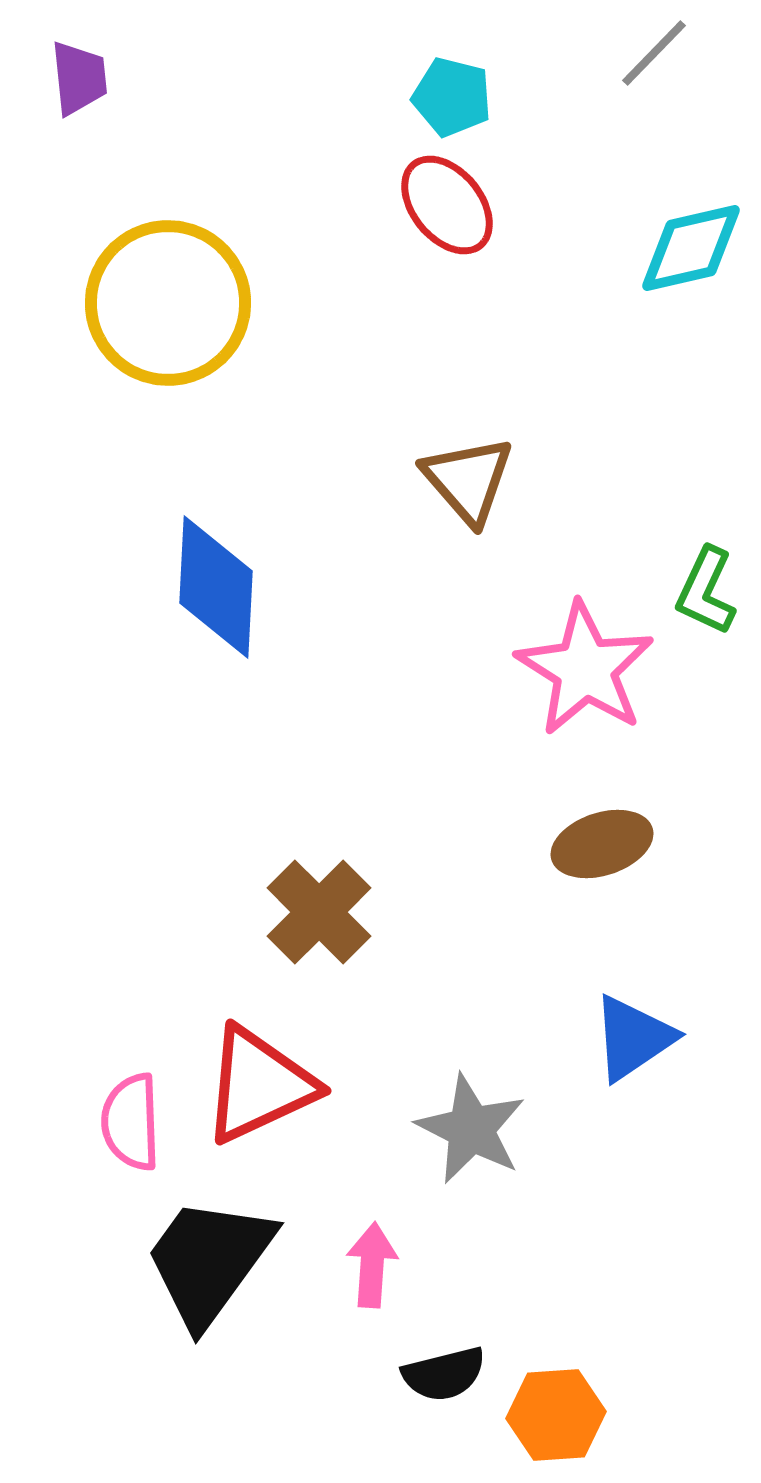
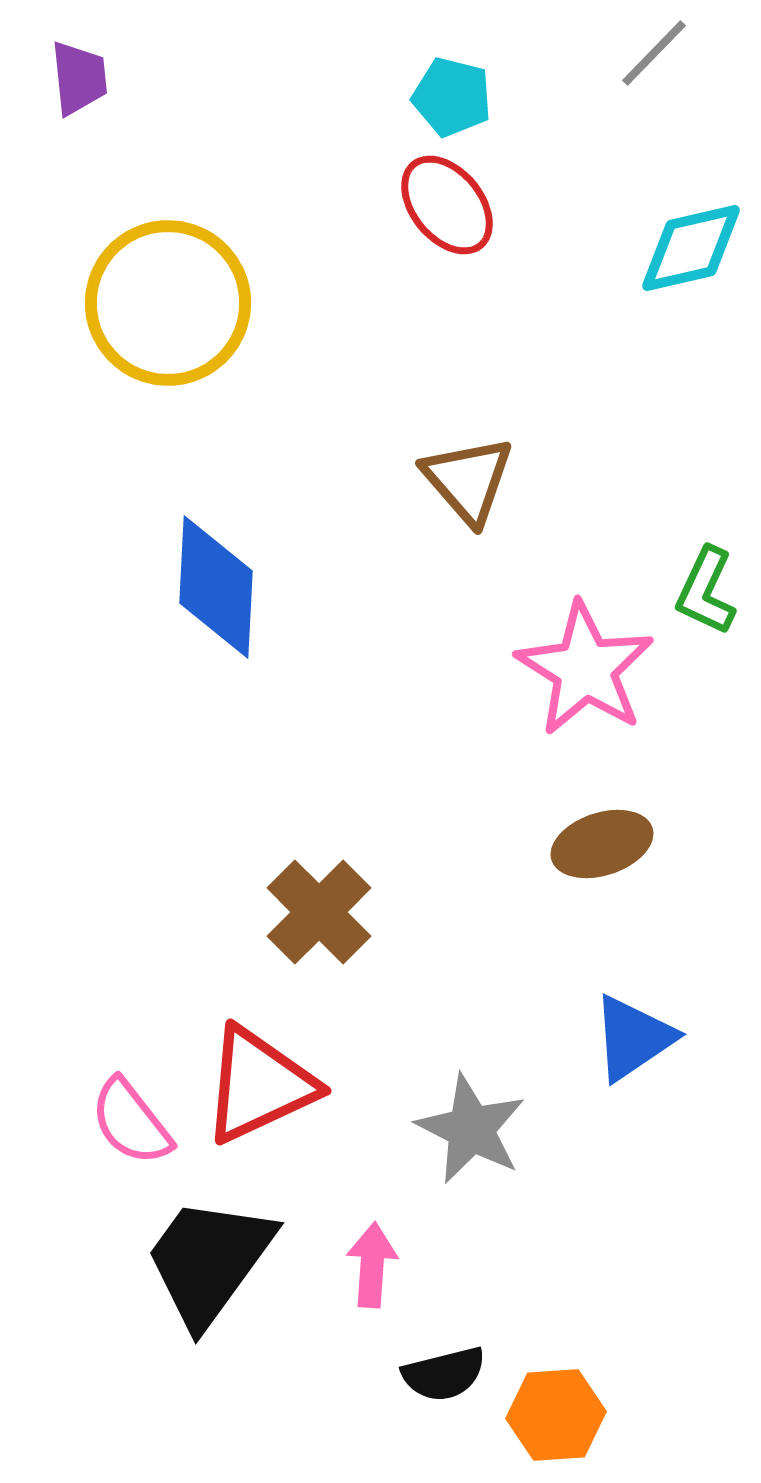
pink semicircle: rotated 36 degrees counterclockwise
